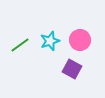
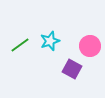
pink circle: moved 10 px right, 6 px down
